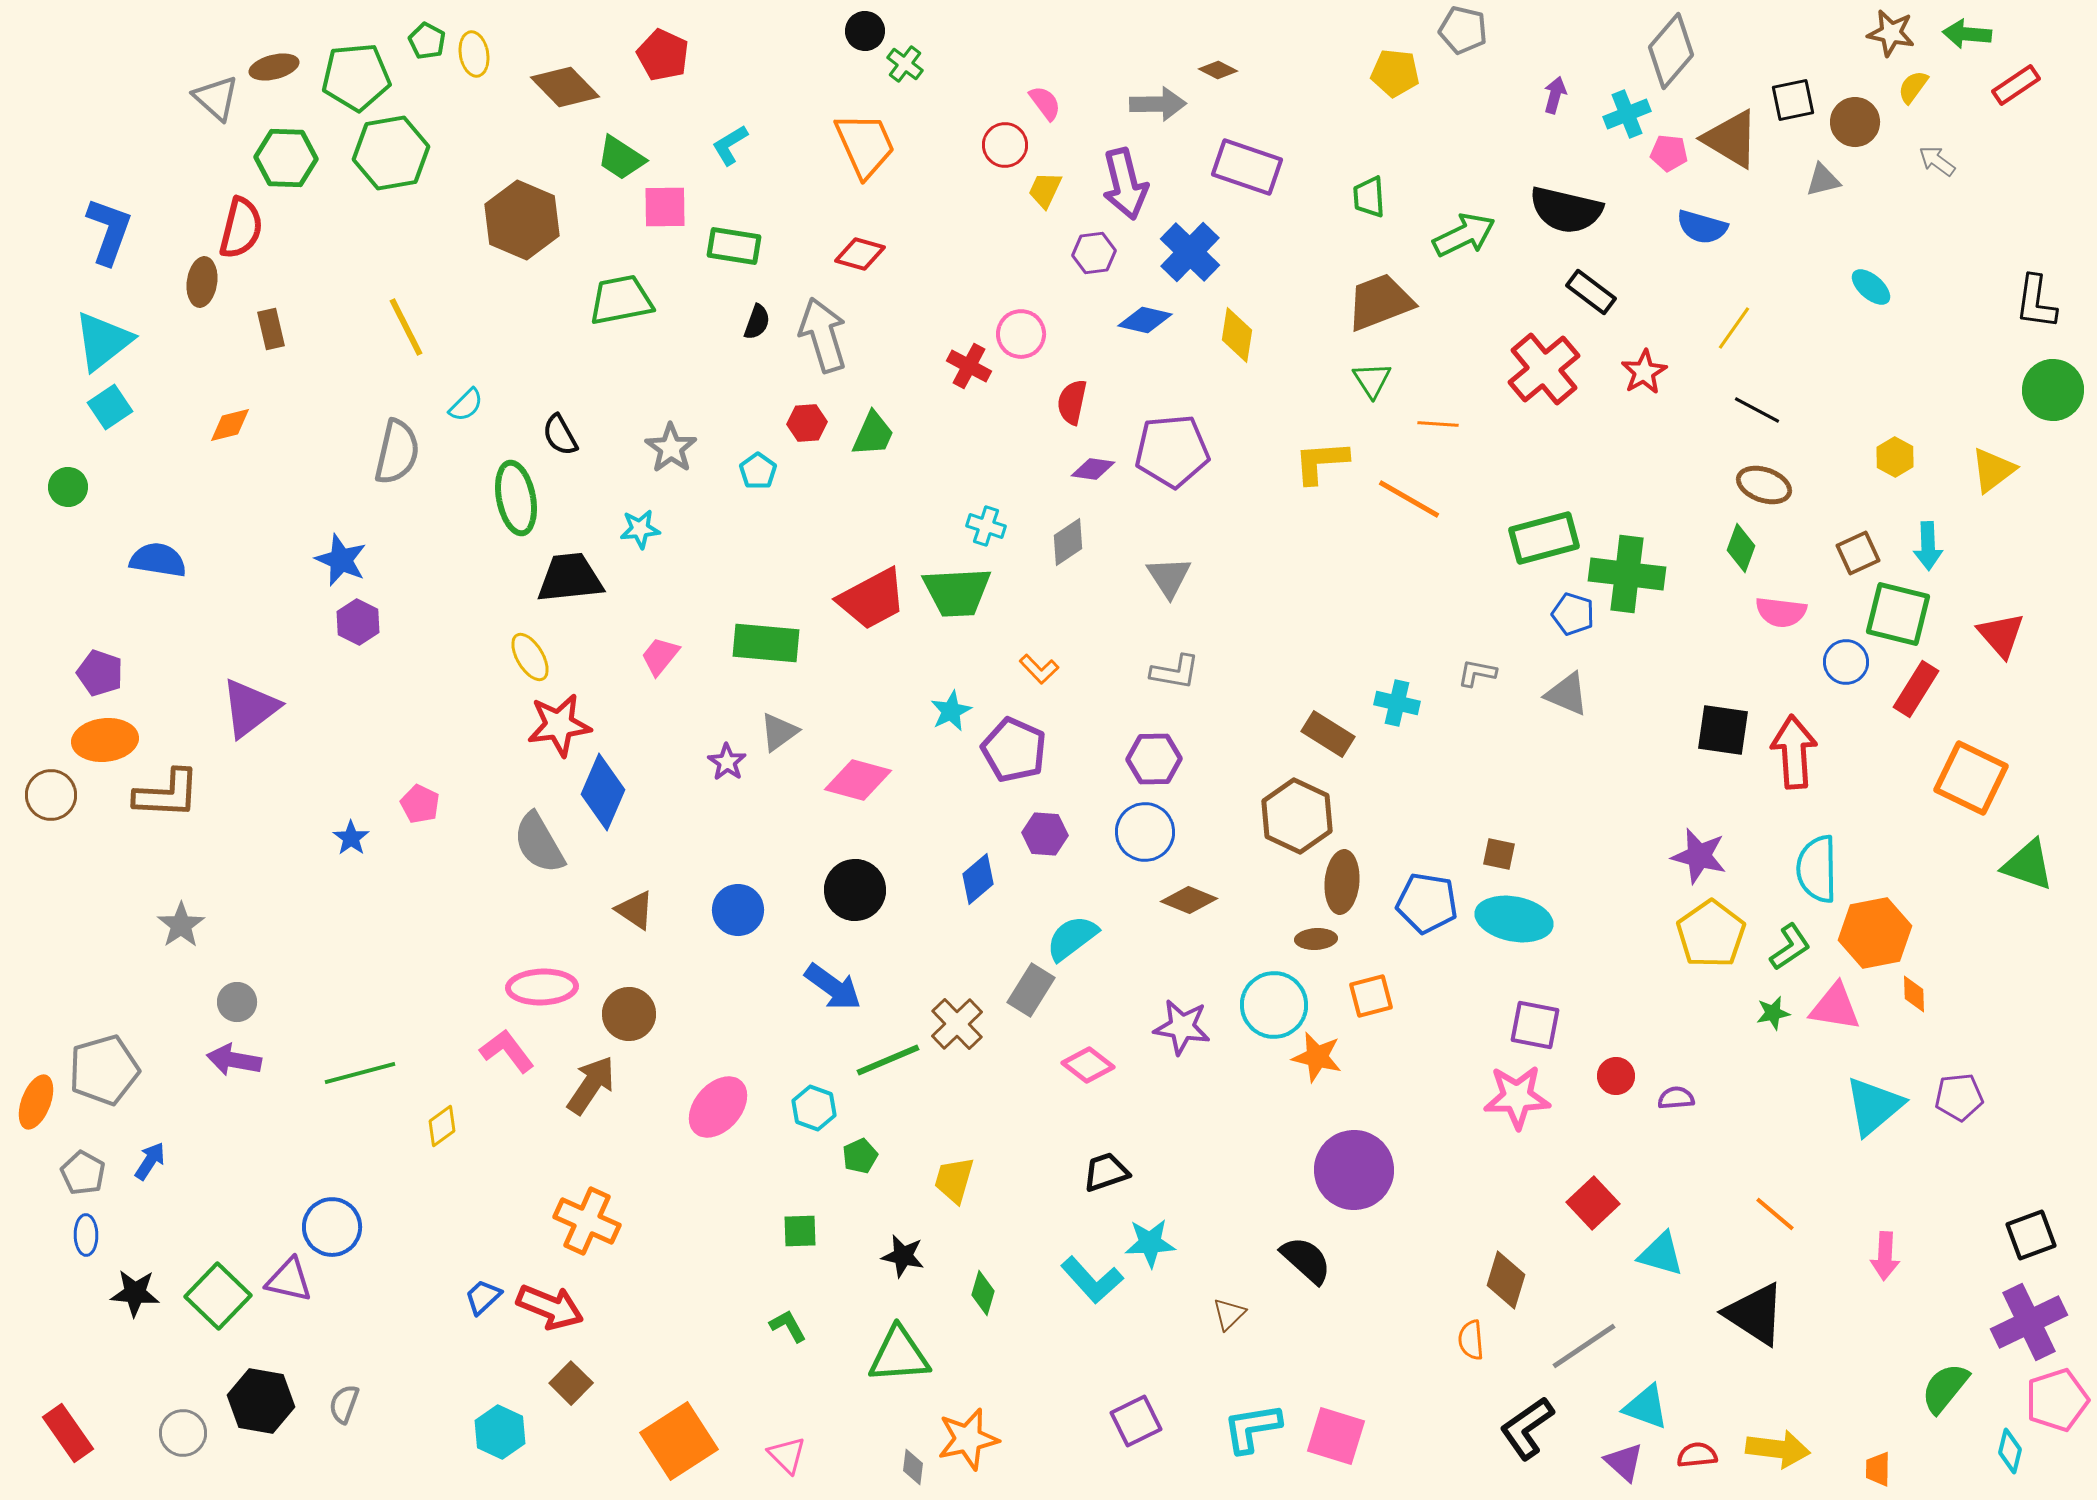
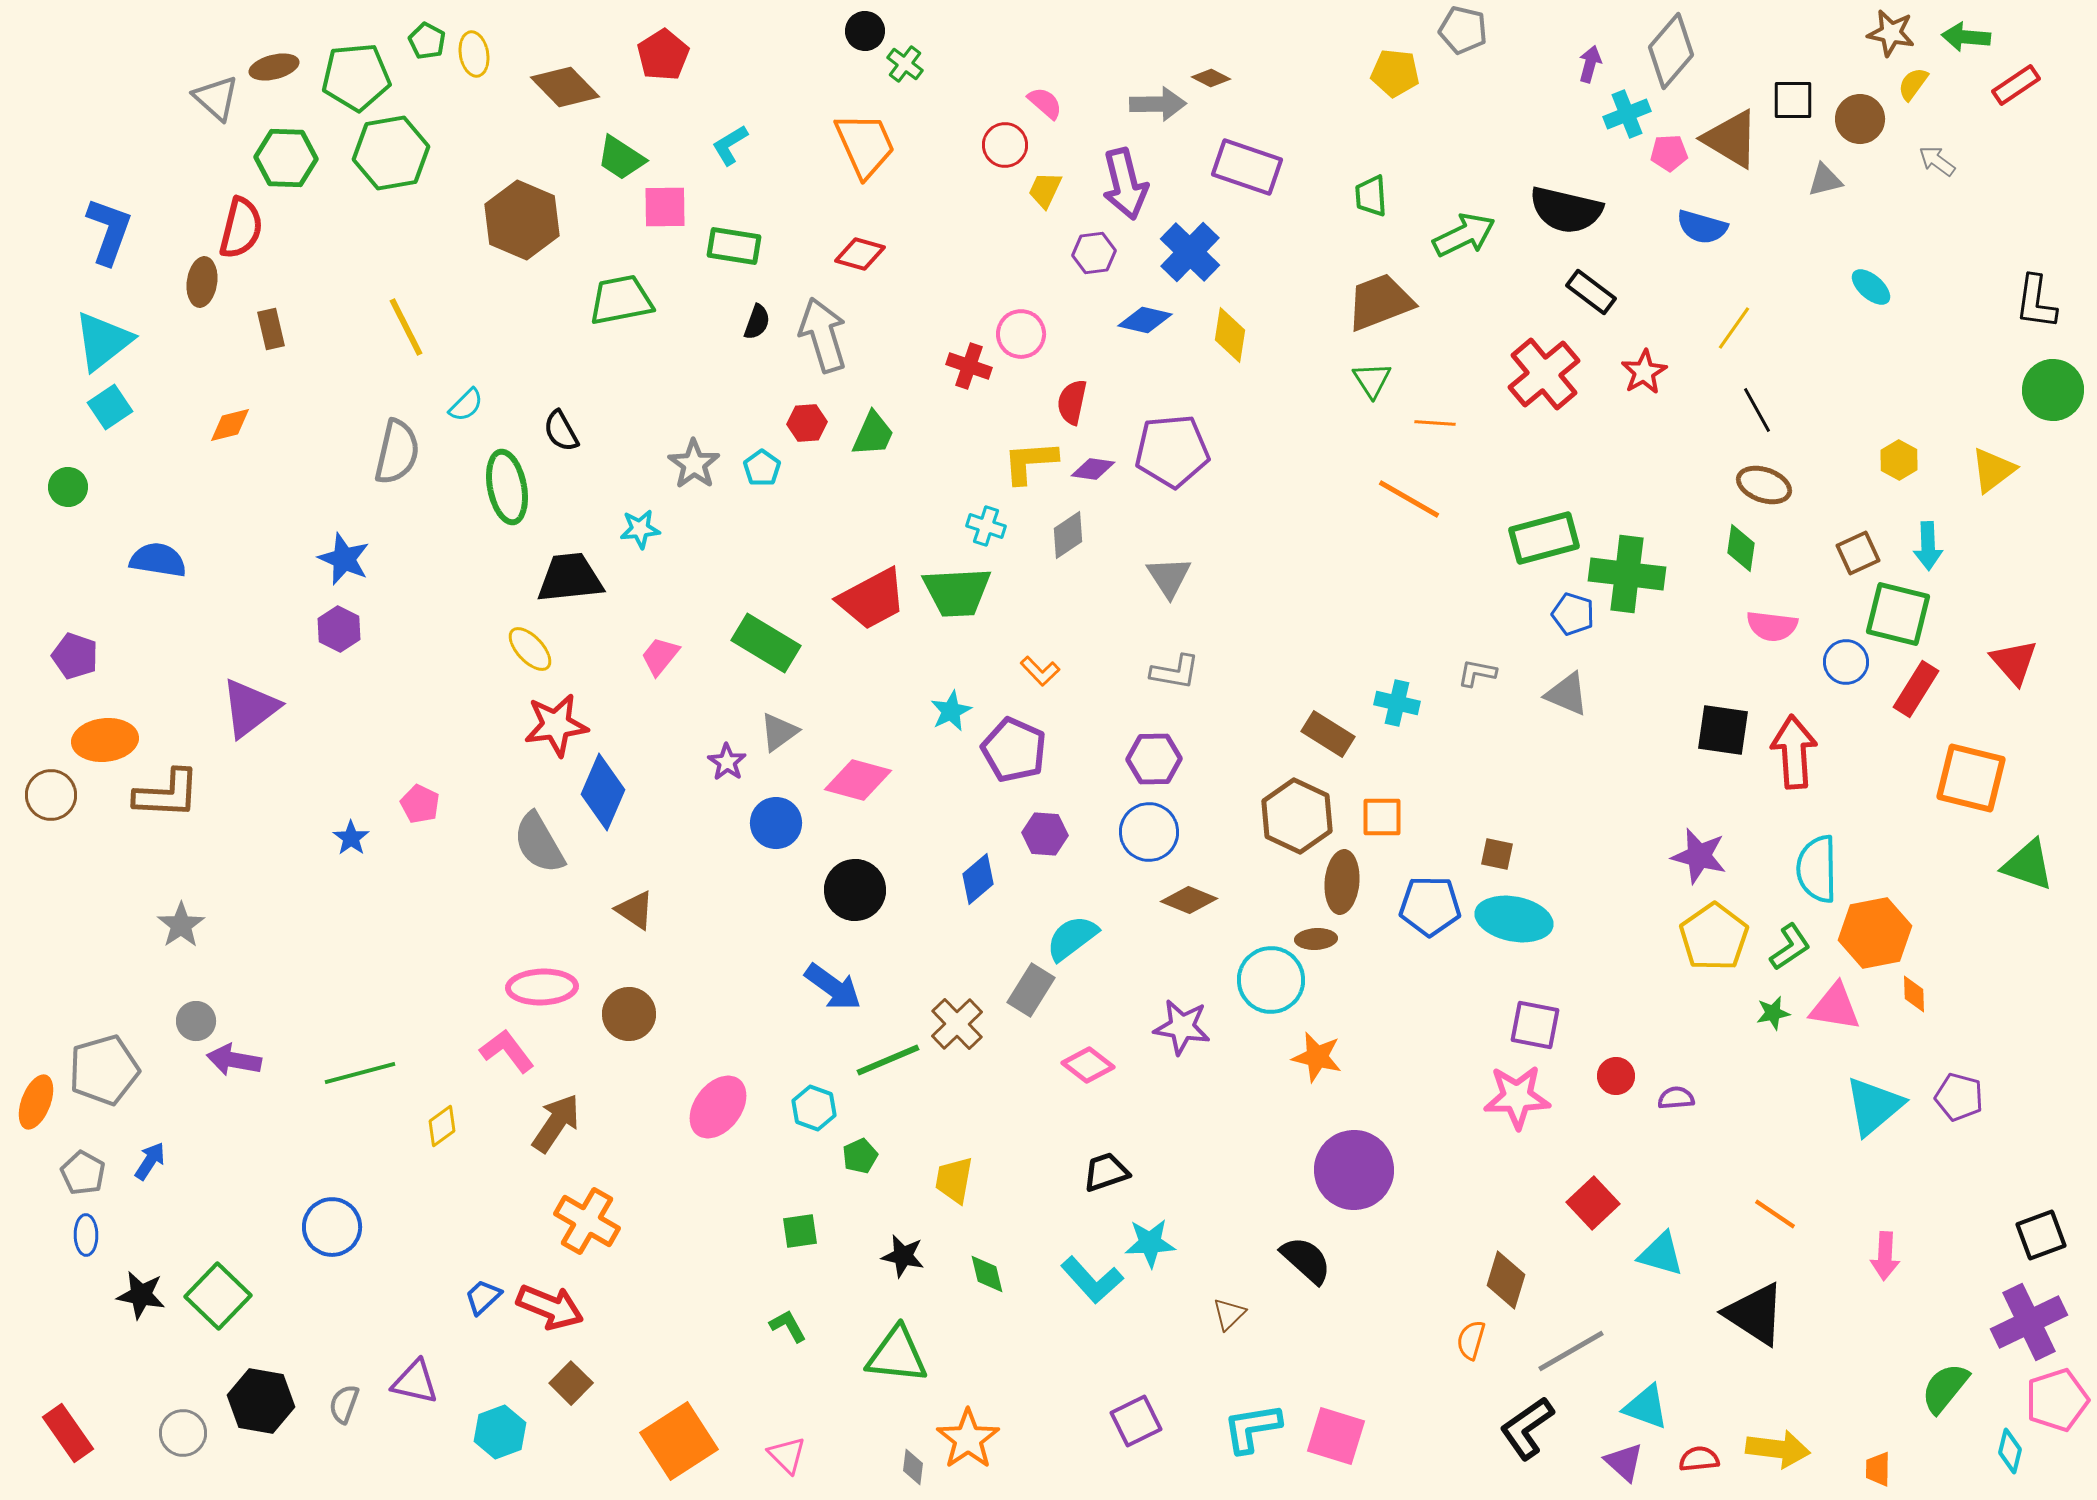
green arrow at (1967, 34): moved 1 px left, 3 px down
red pentagon at (663, 55): rotated 15 degrees clockwise
brown diamond at (1218, 70): moved 7 px left, 8 px down
yellow semicircle at (1913, 87): moved 3 px up
purple arrow at (1555, 95): moved 35 px right, 31 px up
black square at (1793, 100): rotated 12 degrees clockwise
pink semicircle at (1045, 103): rotated 12 degrees counterclockwise
brown circle at (1855, 122): moved 5 px right, 3 px up
pink pentagon at (1669, 153): rotated 9 degrees counterclockwise
gray triangle at (1823, 180): moved 2 px right
green trapezoid at (1369, 197): moved 2 px right, 1 px up
yellow diamond at (1237, 335): moved 7 px left
red cross at (969, 366): rotated 9 degrees counterclockwise
red cross at (1544, 369): moved 5 px down
black line at (1757, 410): rotated 33 degrees clockwise
orange line at (1438, 424): moved 3 px left, 1 px up
black semicircle at (560, 435): moved 1 px right, 4 px up
gray star at (671, 448): moved 23 px right, 16 px down
yellow hexagon at (1895, 457): moved 4 px right, 3 px down
yellow L-shape at (1321, 462): moved 291 px left
cyan pentagon at (758, 471): moved 4 px right, 3 px up
green ellipse at (516, 498): moved 9 px left, 11 px up
gray diamond at (1068, 542): moved 7 px up
green diamond at (1741, 548): rotated 12 degrees counterclockwise
blue star at (341, 560): moved 3 px right, 1 px up
pink semicircle at (1781, 612): moved 9 px left, 14 px down
purple hexagon at (358, 622): moved 19 px left, 7 px down
red triangle at (2001, 635): moved 13 px right, 27 px down
green rectangle at (766, 643): rotated 26 degrees clockwise
yellow ellipse at (530, 657): moved 8 px up; rotated 12 degrees counterclockwise
orange L-shape at (1039, 669): moved 1 px right, 2 px down
purple pentagon at (100, 673): moved 25 px left, 17 px up
red star at (559, 725): moved 3 px left
orange square at (1971, 778): rotated 12 degrees counterclockwise
blue circle at (1145, 832): moved 4 px right
brown square at (1499, 854): moved 2 px left
blue pentagon at (1427, 903): moved 3 px right, 3 px down; rotated 8 degrees counterclockwise
blue circle at (738, 910): moved 38 px right, 87 px up
yellow pentagon at (1711, 934): moved 3 px right, 3 px down
orange square at (1371, 996): moved 11 px right, 179 px up; rotated 15 degrees clockwise
gray circle at (237, 1002): moved 41 px left, 19 px down
cyan circle at (1274, 1005): moved 3 px left, 25 px up
brown arrow at (591, 1085): moved 35 px left, 38 px down
purple pentagon at (1959, 1097): rotated 21 degrees clockwise
pink ellipse at (718, 1107): rotated 4 degrees counterclockwise
yellow trapezoid at (954, 1180): rotated 6 degrees counterclockwise
orange line at (1775, 1214): rotated 6 degrees counterclockwise
orange cross at (587, 1221): rotated 6 degrees clockwise
green square at (800, 1231): rotated 6 degrees counterclockwise
black square at (2031, 1235): moved 10 px right
purple triangle at (289, 1280): moved 126 px right, 102 px down
black star at (135, 1293): moved 6 px right, 2 px down; rotated 6 degrees clockwise
green diamond at (983, 1293): moved 4 px right, 19 px up; rotated 30 degrees counterclockwise
orange semicircle at (1471, 1340): rotated 21 degrees clockwise
gray line at (1584, 1346): moved 13 px left, 5 px down; rotated 4 degrees clockwise
green triangle at (899, 1355): moved 2 px left; rotated 10 degrees clockwise
cyan hexagon at (500, 1432): rotated 15 degrees clockwise
orange star at (968, 1439): rotated 22 degrees counterclockwise
red semicircle at (1697, 1455): moved 2 px right, 4 px down
